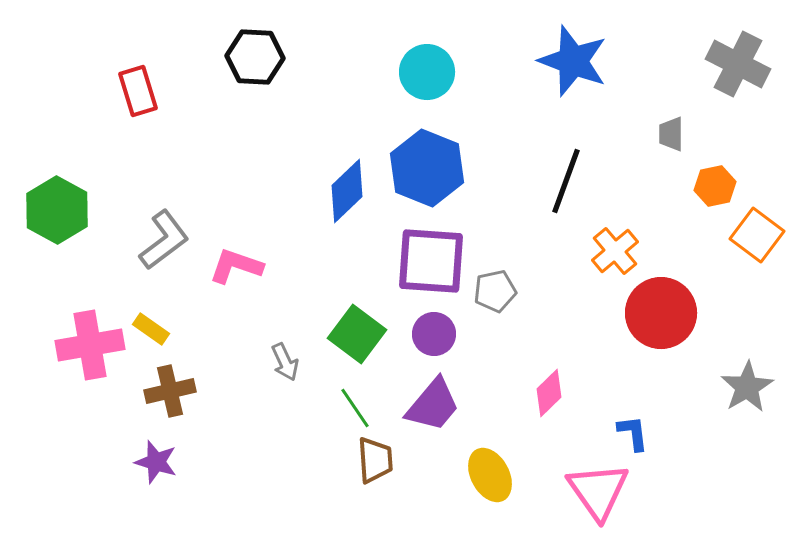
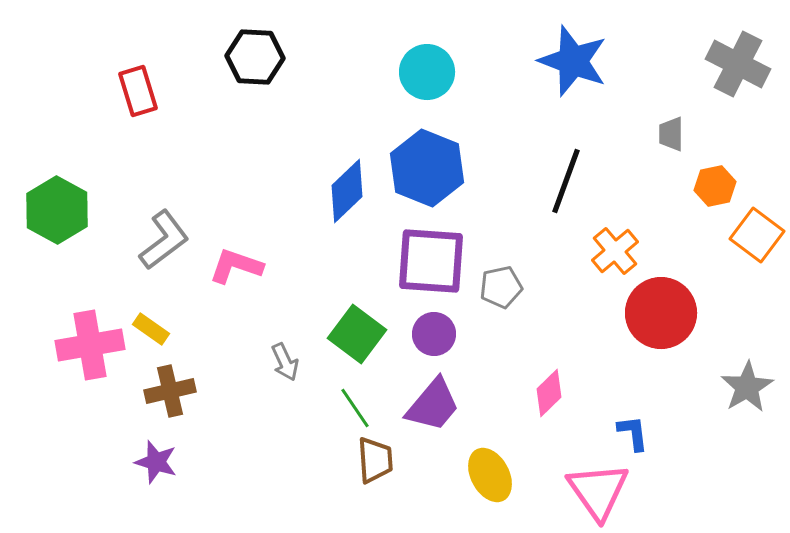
gray pentagon: moved 6 px right, 4 px up
